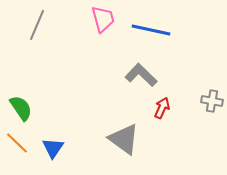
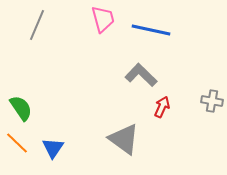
red arrow: moved 1 px up
